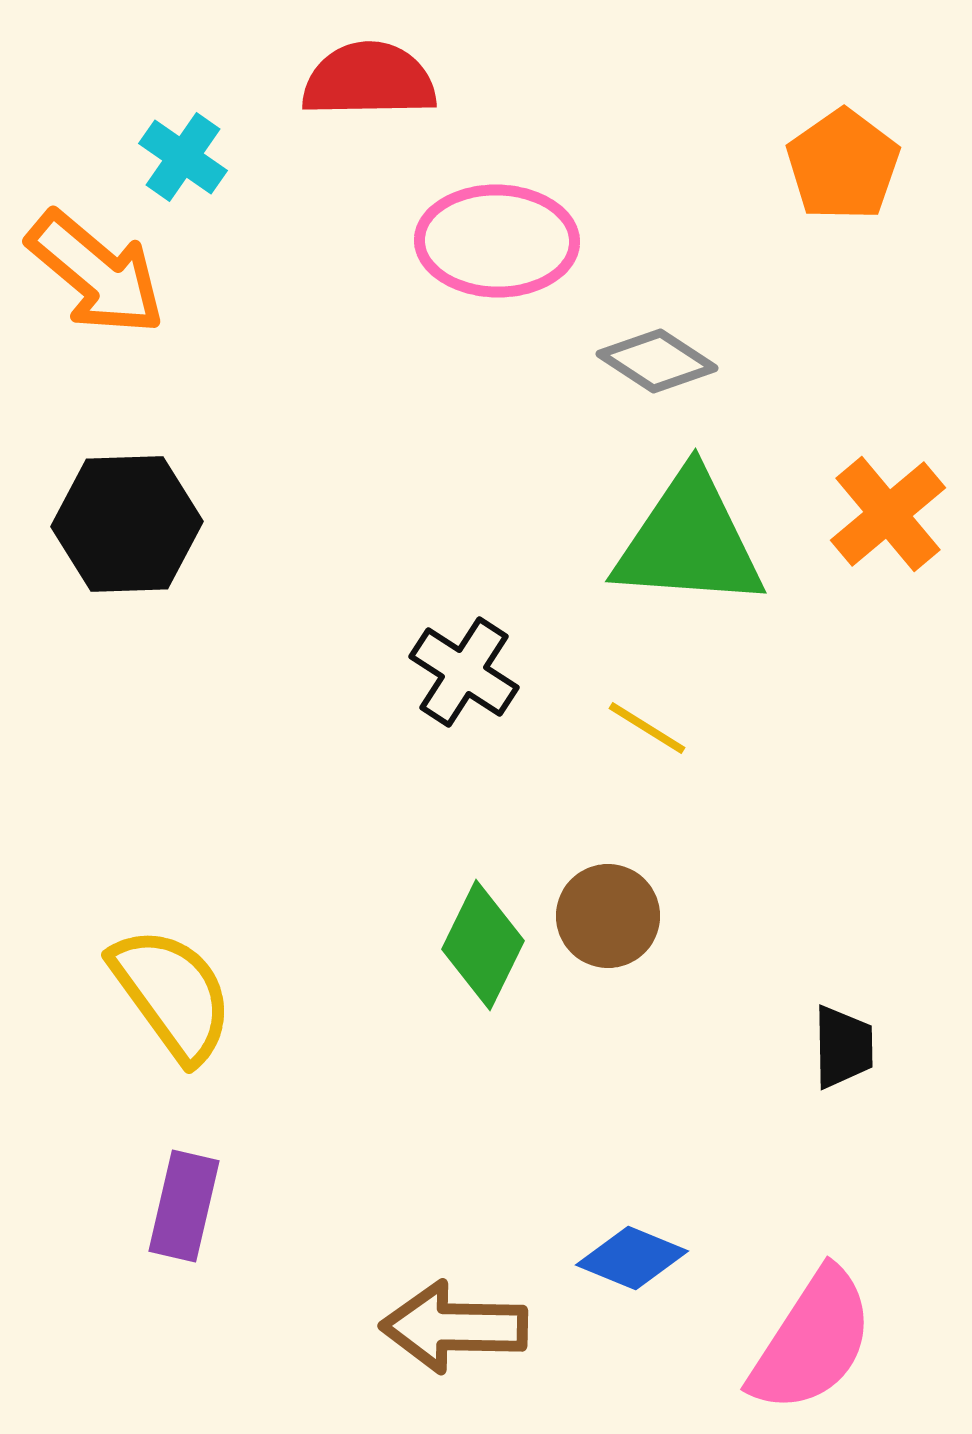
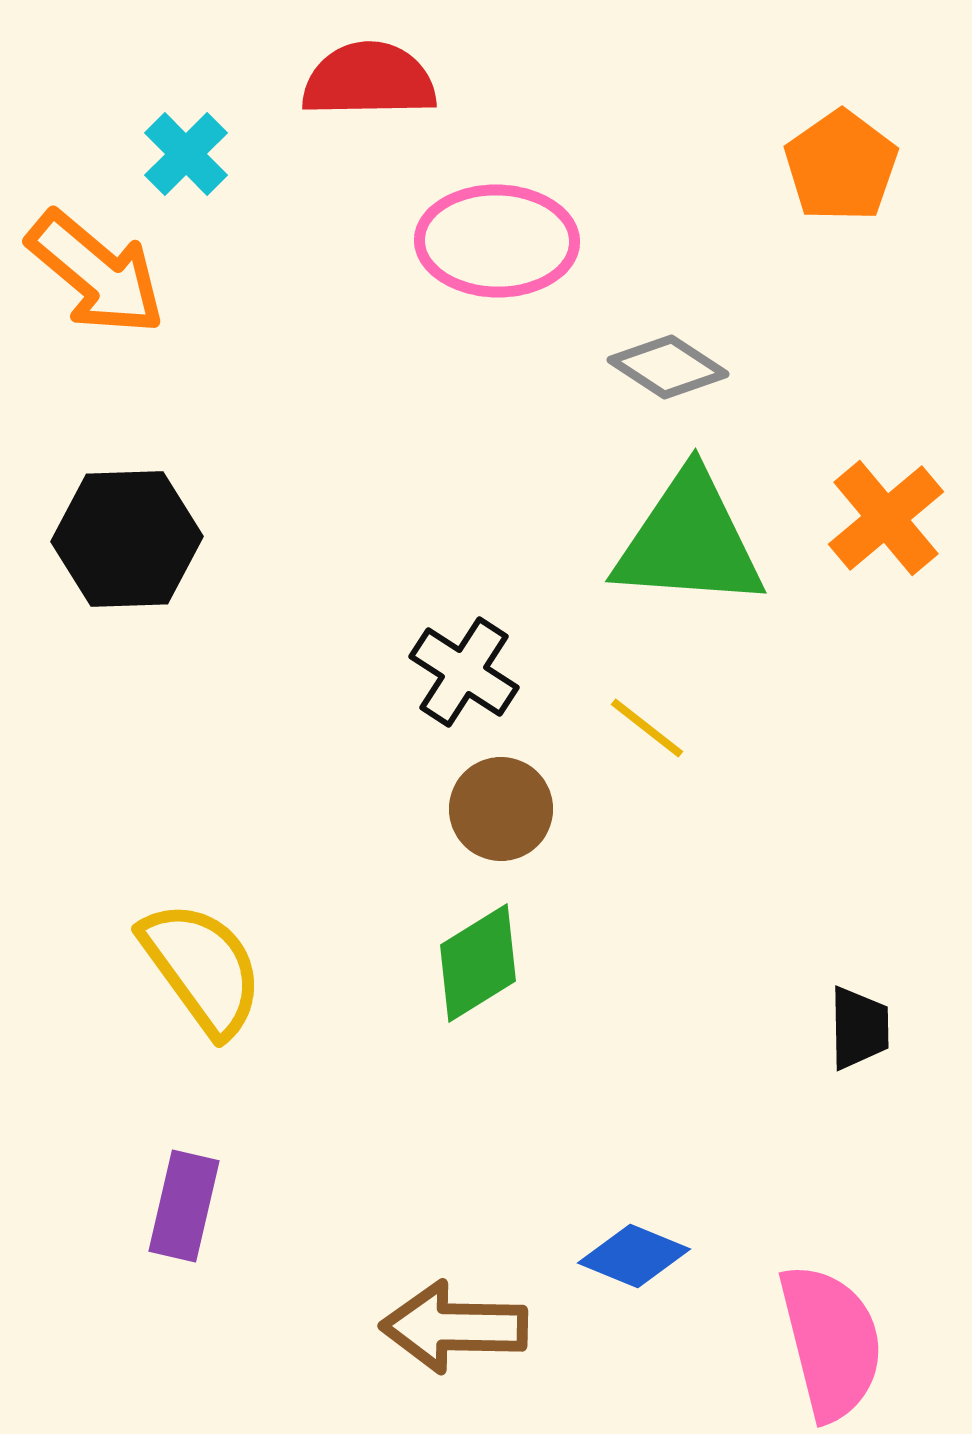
cyan cross: moved 3 px right, 3 px up; rotated 10 degrees clockwise
orange pentagon: moved 2 px left, 1 px down
gray diamond: moved 11 px right, 6 px down
orange cross: moved 2 px left, 4 px down
black hexagon: moved 15 px down
yellow line: rotated 6 degrees clockwise
brown circle: moved 107 px left, 107 px up
green diamond: moved 5 px left, 18 px down; rotated 32 degrees clockwise
yellow semicircle: moved 30 px right, 26 px up
black trapezoid: moved 16 px right, 19 px up
blue diamond: moved 2 px right, 2 px up
pink semicircle: moved 19 px right, 1 px down; rotated 47 degrees counterclockwise
